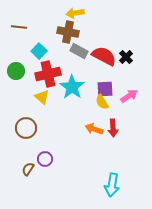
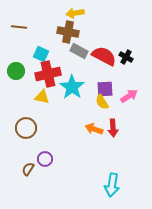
cyan square: moved 2 px right, 3 px down; rotated 21 degrees counterclockwise
black cross: rotated 16 degrees counterclockwise
yellow triangle: rotated 28 degrees counterclockwise
